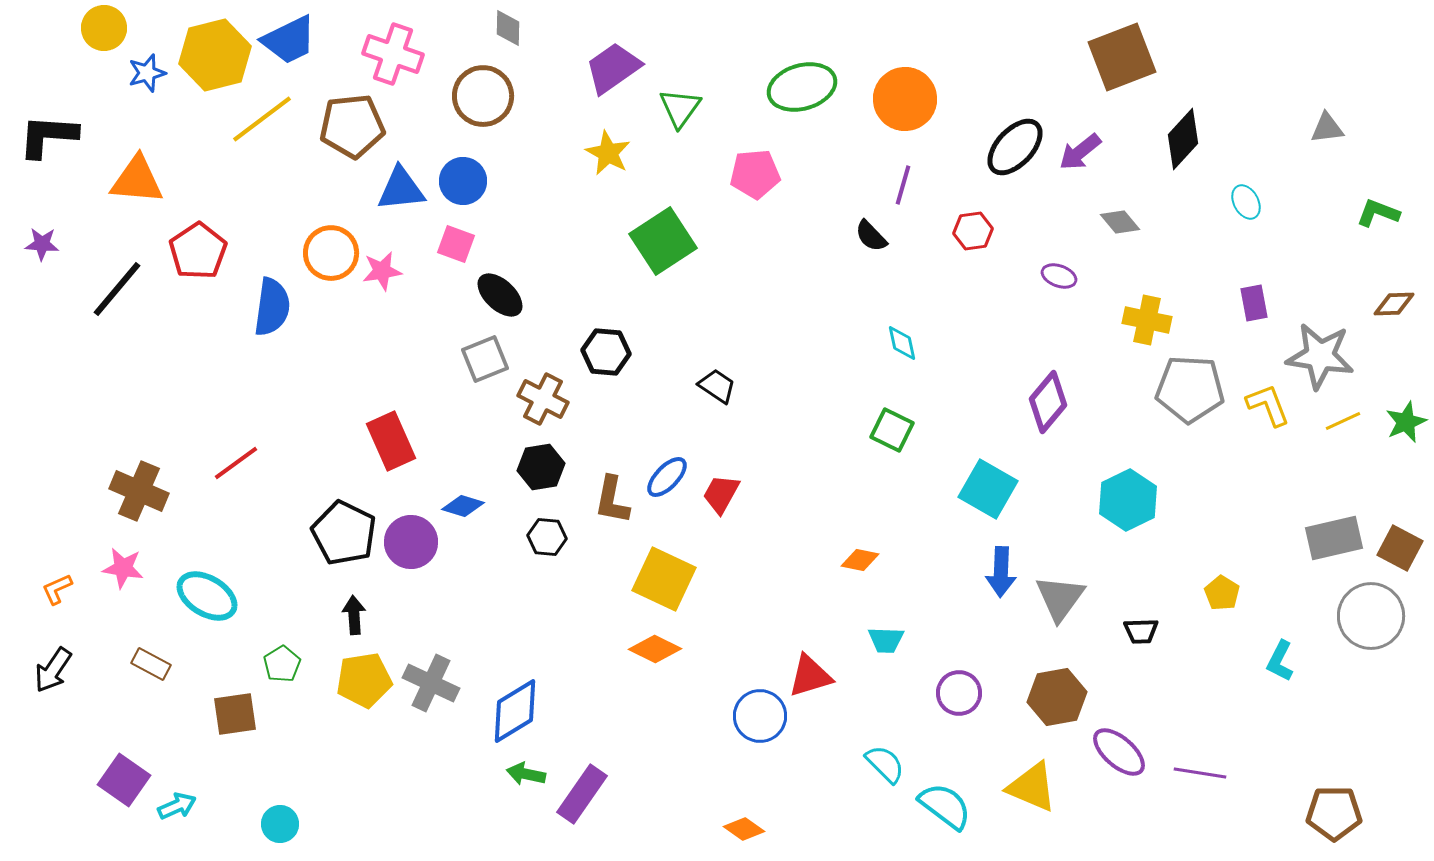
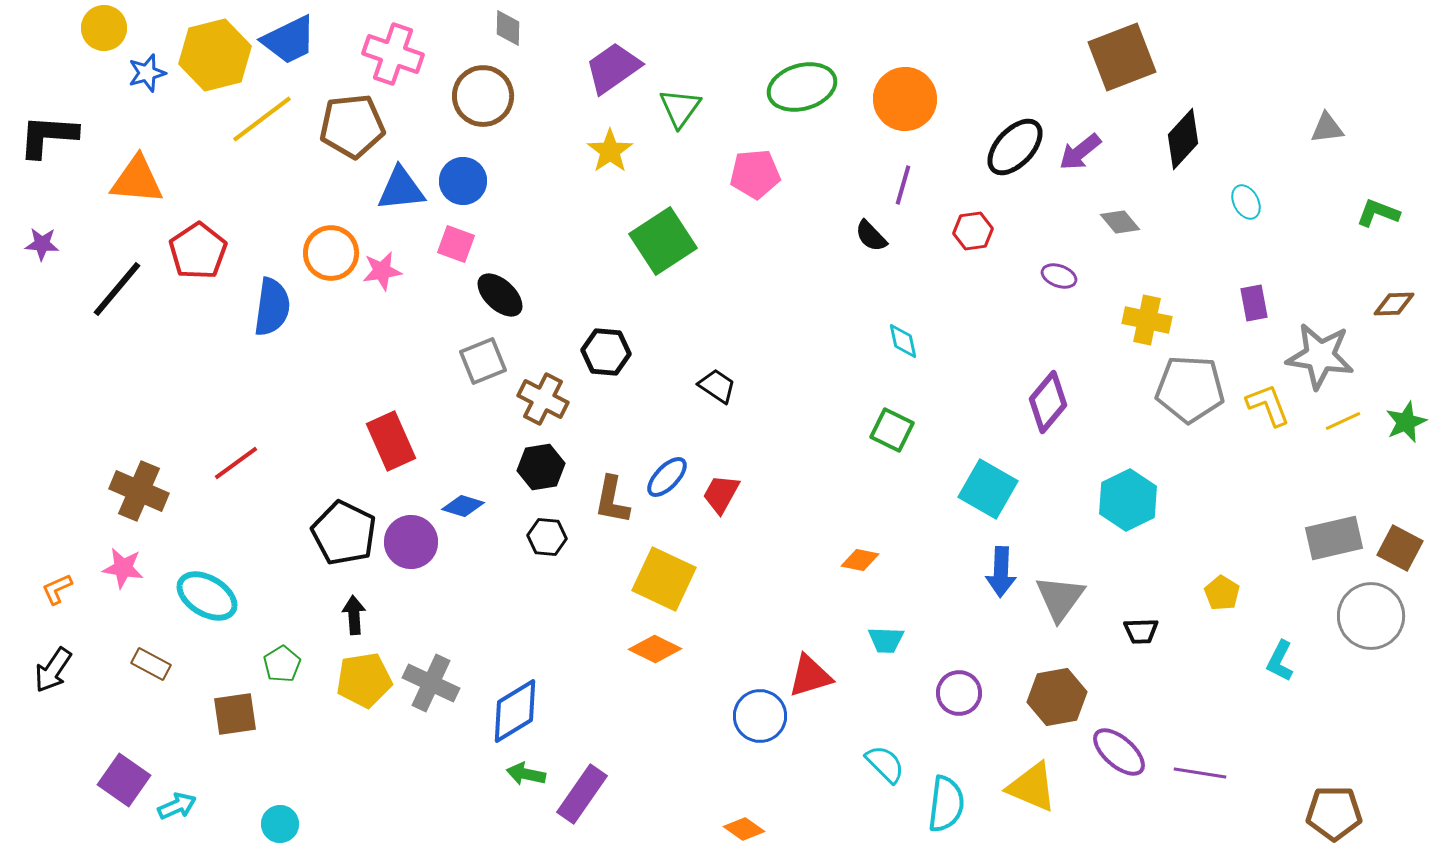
yellow star at (608, 153): moved 2 px right, 2 px up; rotated 9 degrees clockwise
cyan diamond at (902, 343): moved 1 px right, 2 px up
gray square at (485, 359): moved 2 px left, 2 px down
cyan semicircle at (945, 806): moved 1 px right, 2 px up; rotated 60 degrees clockwise
